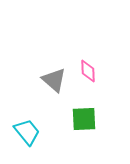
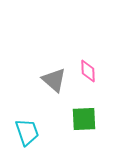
cyan trapezoid: rotated 20 degrees clockwise
